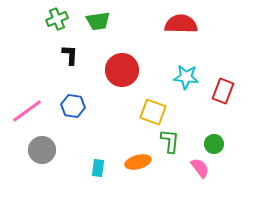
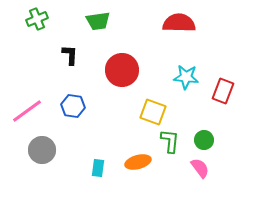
green cross: moved 20 px left
red semicircle: moved 2 px left, 1 px up
green circle: moved 10 px left, 4 px up
